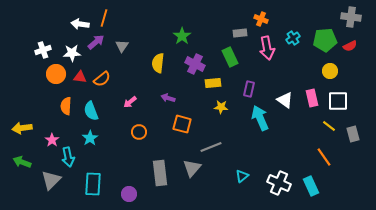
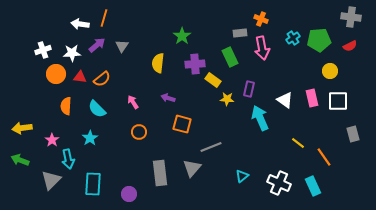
green pentagon at (325, 40): moved 6 px left
purple arrow at (96, 42): moved 1 px right, 3 px down
pink arrow at (267, 48): moved 5 px left
purple cross at (195, 64): rotated 30 degrees counterclockwise
yellow rectangle at (213, 83): moved 3 px up; rotated 42 degrees clockwise
pink arrow at (130, 102): moved 3 px right; rotated 96 degrees clockwise
yellow star at (221, 107): moved 6 px right, 8 px up
cyan semicircle at (91, 111): moved 6 px right, 2 px up; rotated 24 degrees counterclockwise
yellow line at (329, 126): moved 31 px left, 17 px down
cyan arrow at (68, 157): moved 2 px down
green arrow at (22, 162): moved 2 px left, 2 px up
cyan rectangle at (311, 186): moved 2 px right
